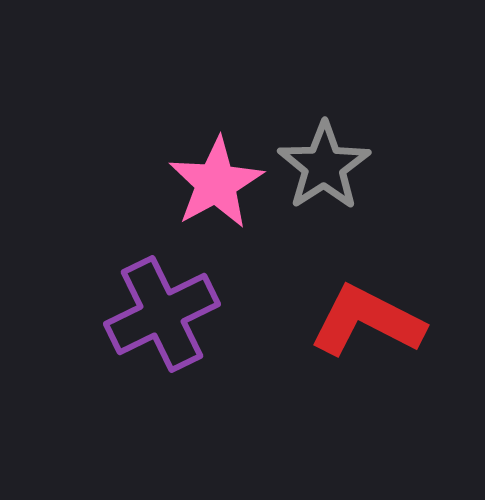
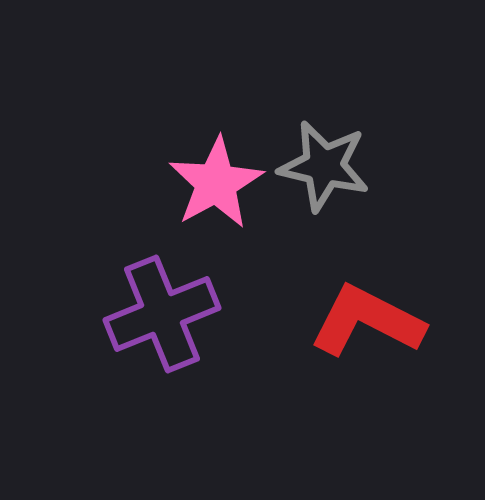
gray star: rotated 26 degrees counterclockwise
purple cross: rotated 4 degrees clockwise
